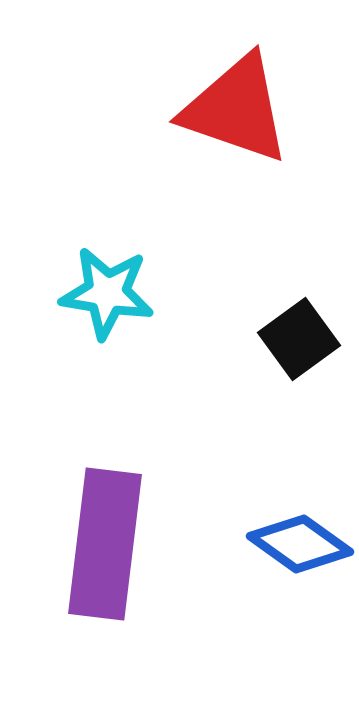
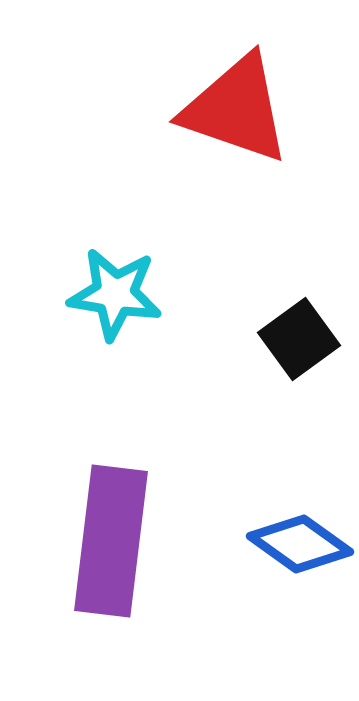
cyan star: moved 8 px right, 1 px down
purple rectangle: moved 6 px right, 3 px up
